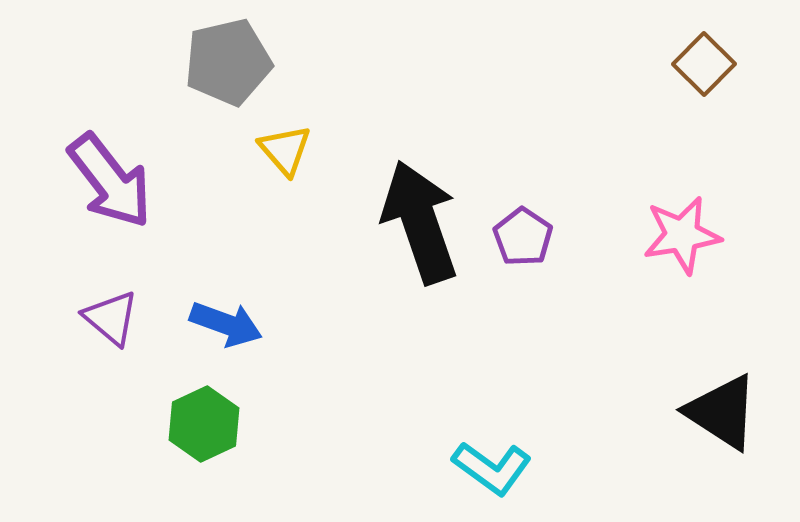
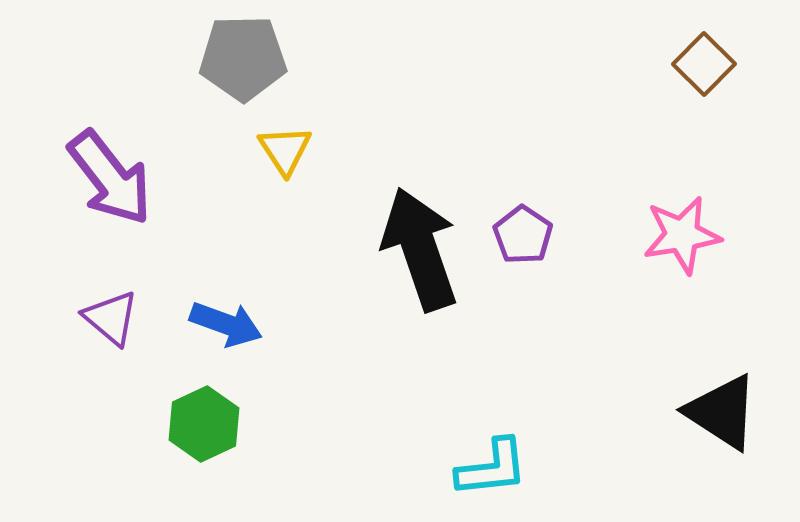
gray pentagon: moved 15 px right, 4 px up; rotated 12 degrees clockwise
yellow triangle: rotated 8 degrees clockwise
purple arrow: moved 3 px up
black arrow: moved 27 px down
purple pentagon: moved 2 px up
cyan L-shape: rotated 42 degrees counterclockwise
